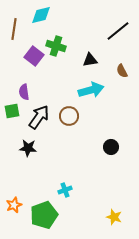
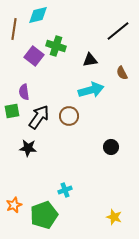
cyan diamond: moved 3 px left
brown semicircle: moved 2 px down
